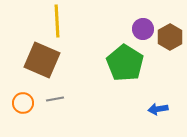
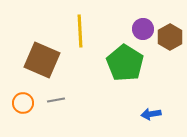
yellow line: moved 23 px right, 10 px down
gray line: moved 1 px right, 1 px down
blue arrow: moved 7 px left, 5 px down
